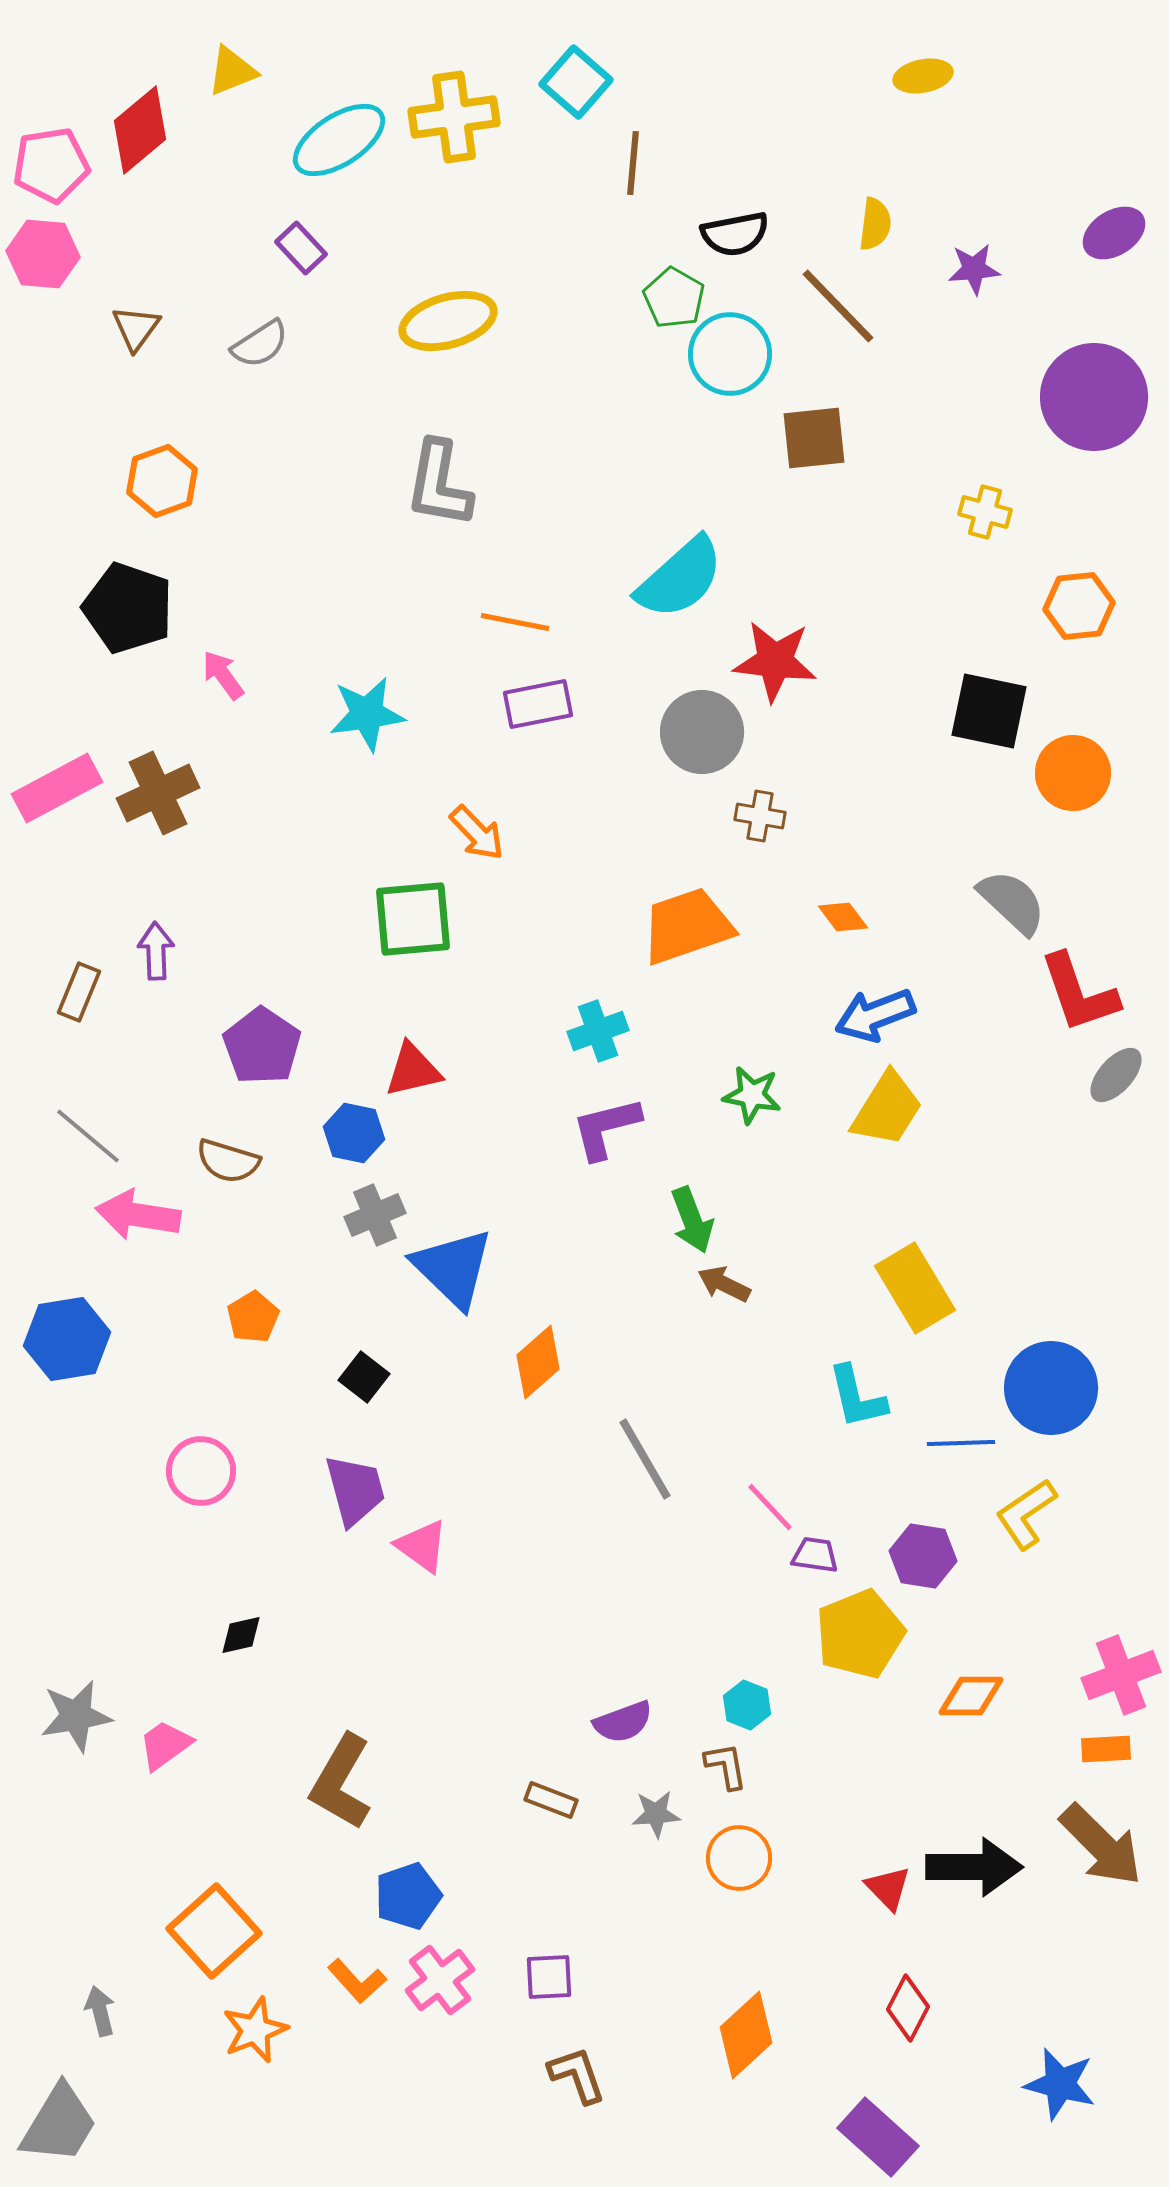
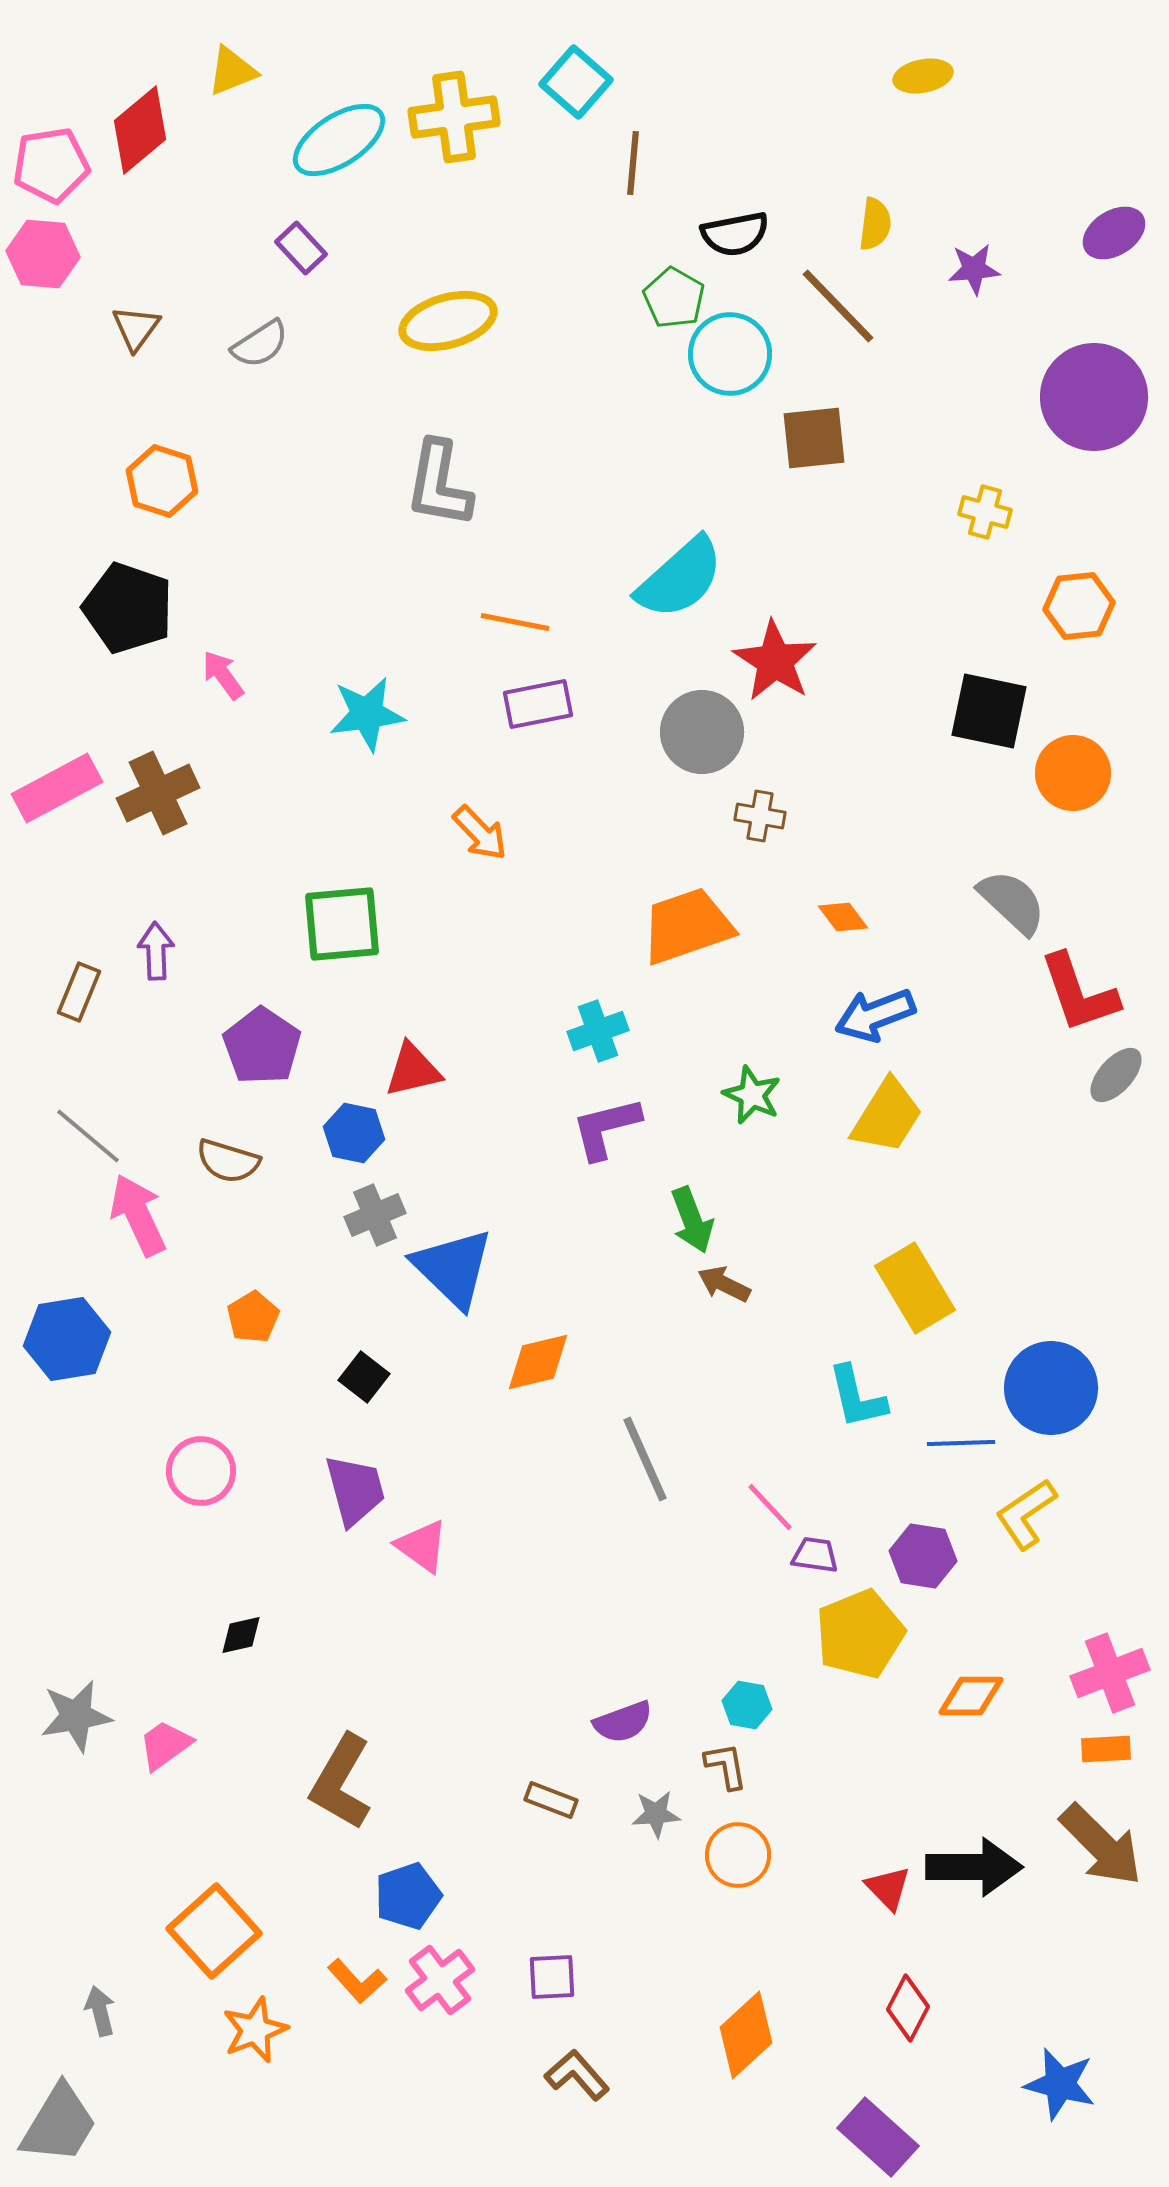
orange hexagon at (162, 481): rotated 22 degrees counterclockwise
red star at (775, 661): rotated 26 degrees clockwise
orange arrow at (477, 833): moved 3 px right
green square at (413, 919): moved 71 px left, 5 px down
green star at (752, 1095): rotated 14 degrees clockwise
yellow trapezoid at (887, 1109): moved 7 px down
pink arrow at (138, 1215): rotated 56 degrees clockwise
orange diamond at (538, 1362): rotated 28 degrees clockwise
gray line at (645, 1459): rotated 6 degrees clockwise
pink cross at (1121, 1675): moved 11 px left, 2 px up
cyan hexagon at (747, 1705): rotated 12 degrees counterclockwise
orange circle at (739, 1858): moved 1 px left, 3 px up
purple square at (549, 1977): moved 3 px right
brown L-shape at (577, 2075): rotated 22 degrees counterclockwise
